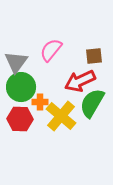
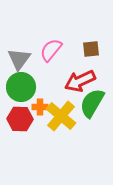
brown square: moved 3 px left, 7 px up
gray triangle: moved 3 px right, 3 px up
orange cross: moved 5 px down
